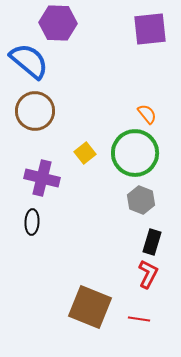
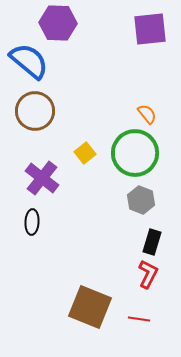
purple cross: rotated 24 degrees clockwise
